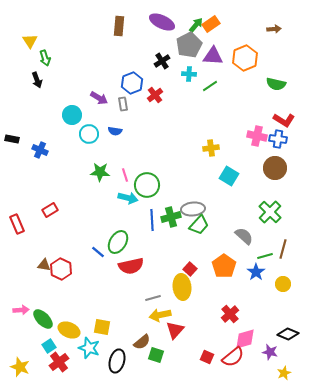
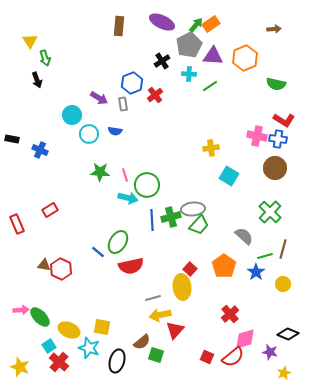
green ellipse at (43, 319): moved 3 px left, 2 px up
red cross at (59, 362): rotated 12 degrees counterclockwise
